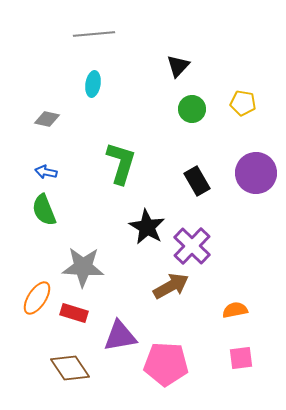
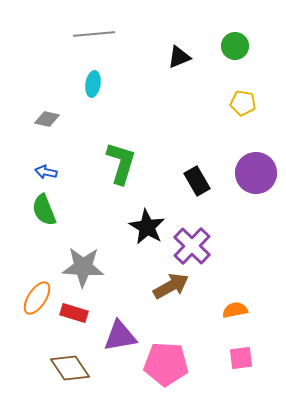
black triangle: moved 1 px right, 9 px up; rotated 25 degrees clockwise
green circle: moved 43 px right, 63 px up
